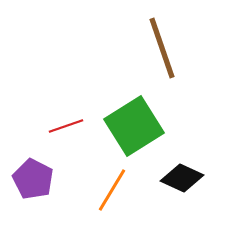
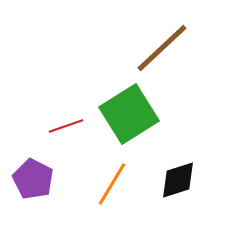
brown line: rotated 66 degrees clockwise
green square: moved 5 px left, 12 px up
black diamond: moved 4 px left, 2 px down; rotated 42 degrees counterclockwise
orange line: moved 6 px up
